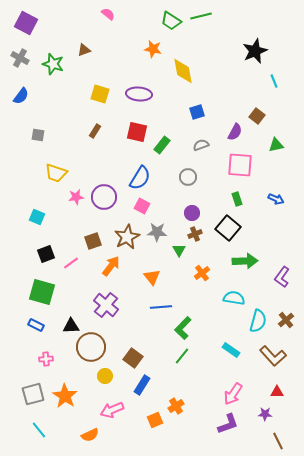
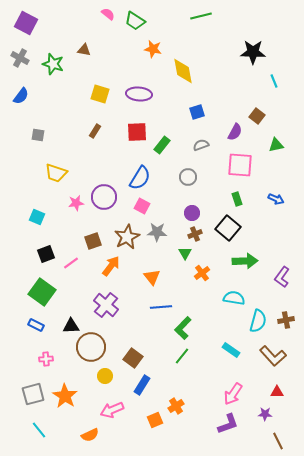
green trapezoid at (171, 21): moved 36 px left
brown triangle at (84, 50): rotated 32 degrees clockwise
black star at (255, 51): moved 2 px left, 1 px down; rotated 25 degrees clockwise
red square at (137, 132): rotated 15 degrees counterclockwise
pink star at (76, 197): moved 6 px down
green triangle at (179, 250): moved 6 px right, 3 px down
green square at (42, 292): rotated 20 degrees clockwise
brown cross at (286, 320): rotated 28 degrees clockwise
